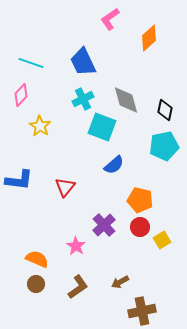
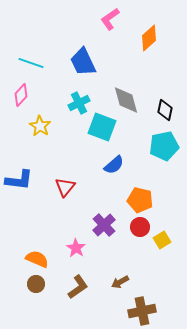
cyan cross: moved 4 px left, 4 px down
pink star: moved 2 px down
